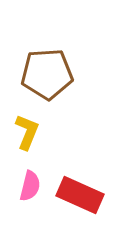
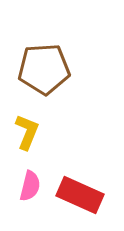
brown pentagon: moved 3 px left, 5 px up
